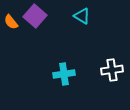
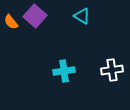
cyan cross: moved 3 px up
